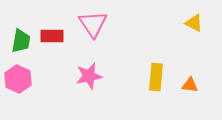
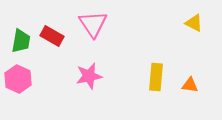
red rectangle: rotated 30 degrees clockwise
